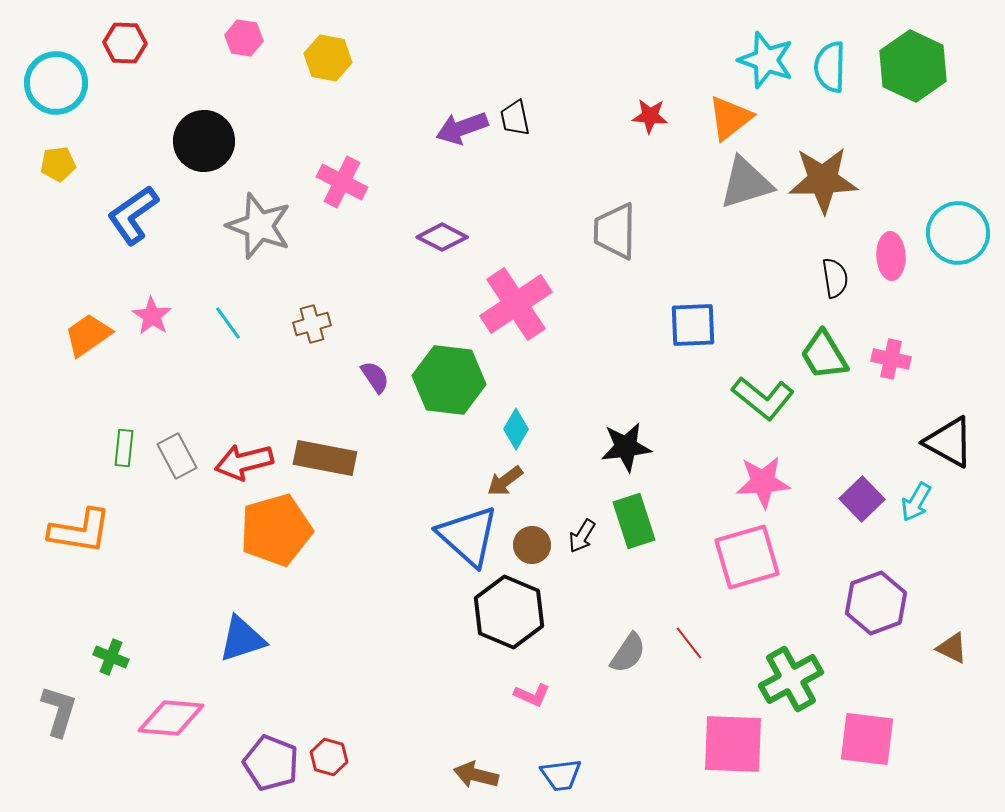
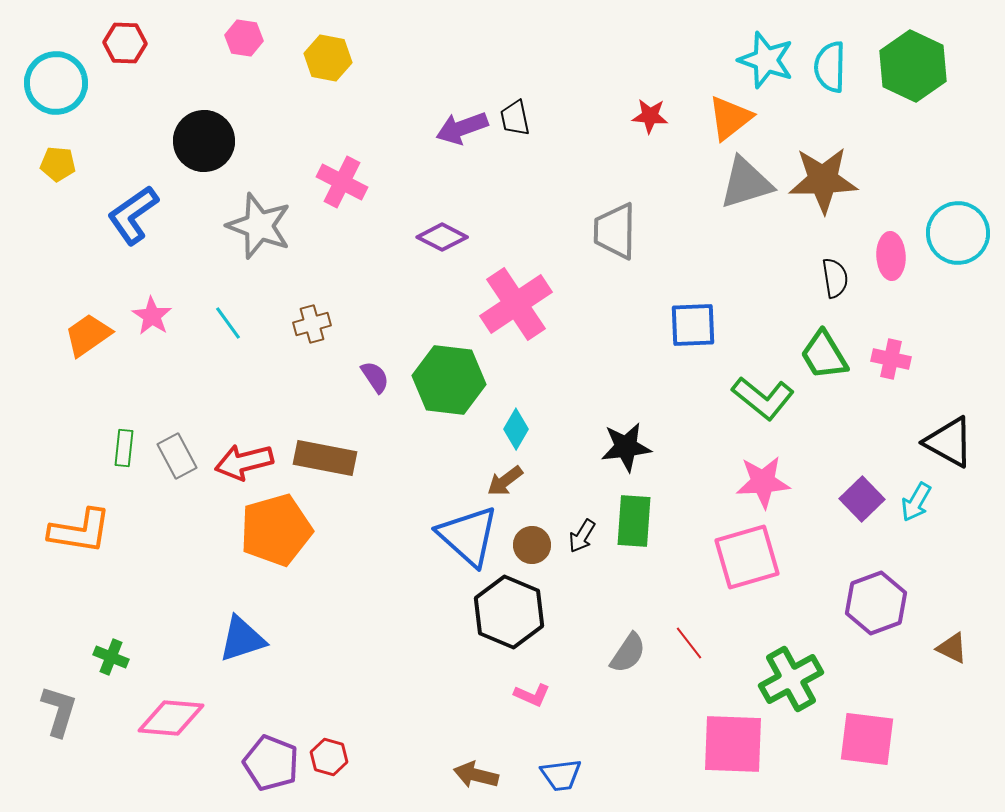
yellow pentagon at (58, 164): rotated 12 degrees clockwise
green rectangle at (634, 521): rotated 22 degrees clockwise
